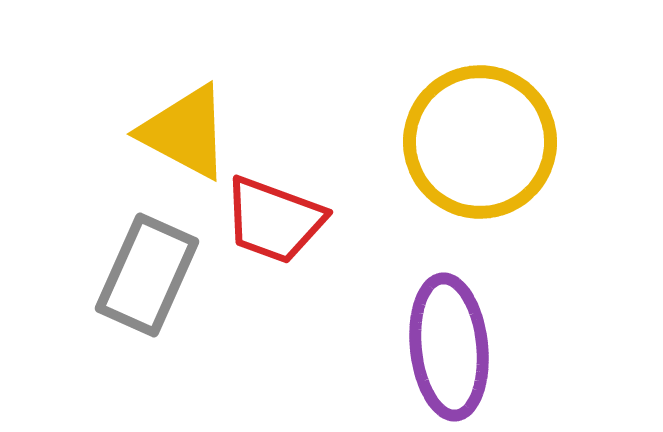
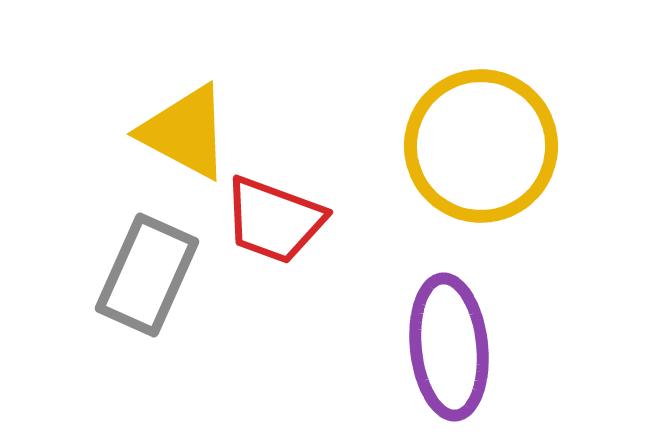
yellow circle: moved 1 px right, 4 px down
